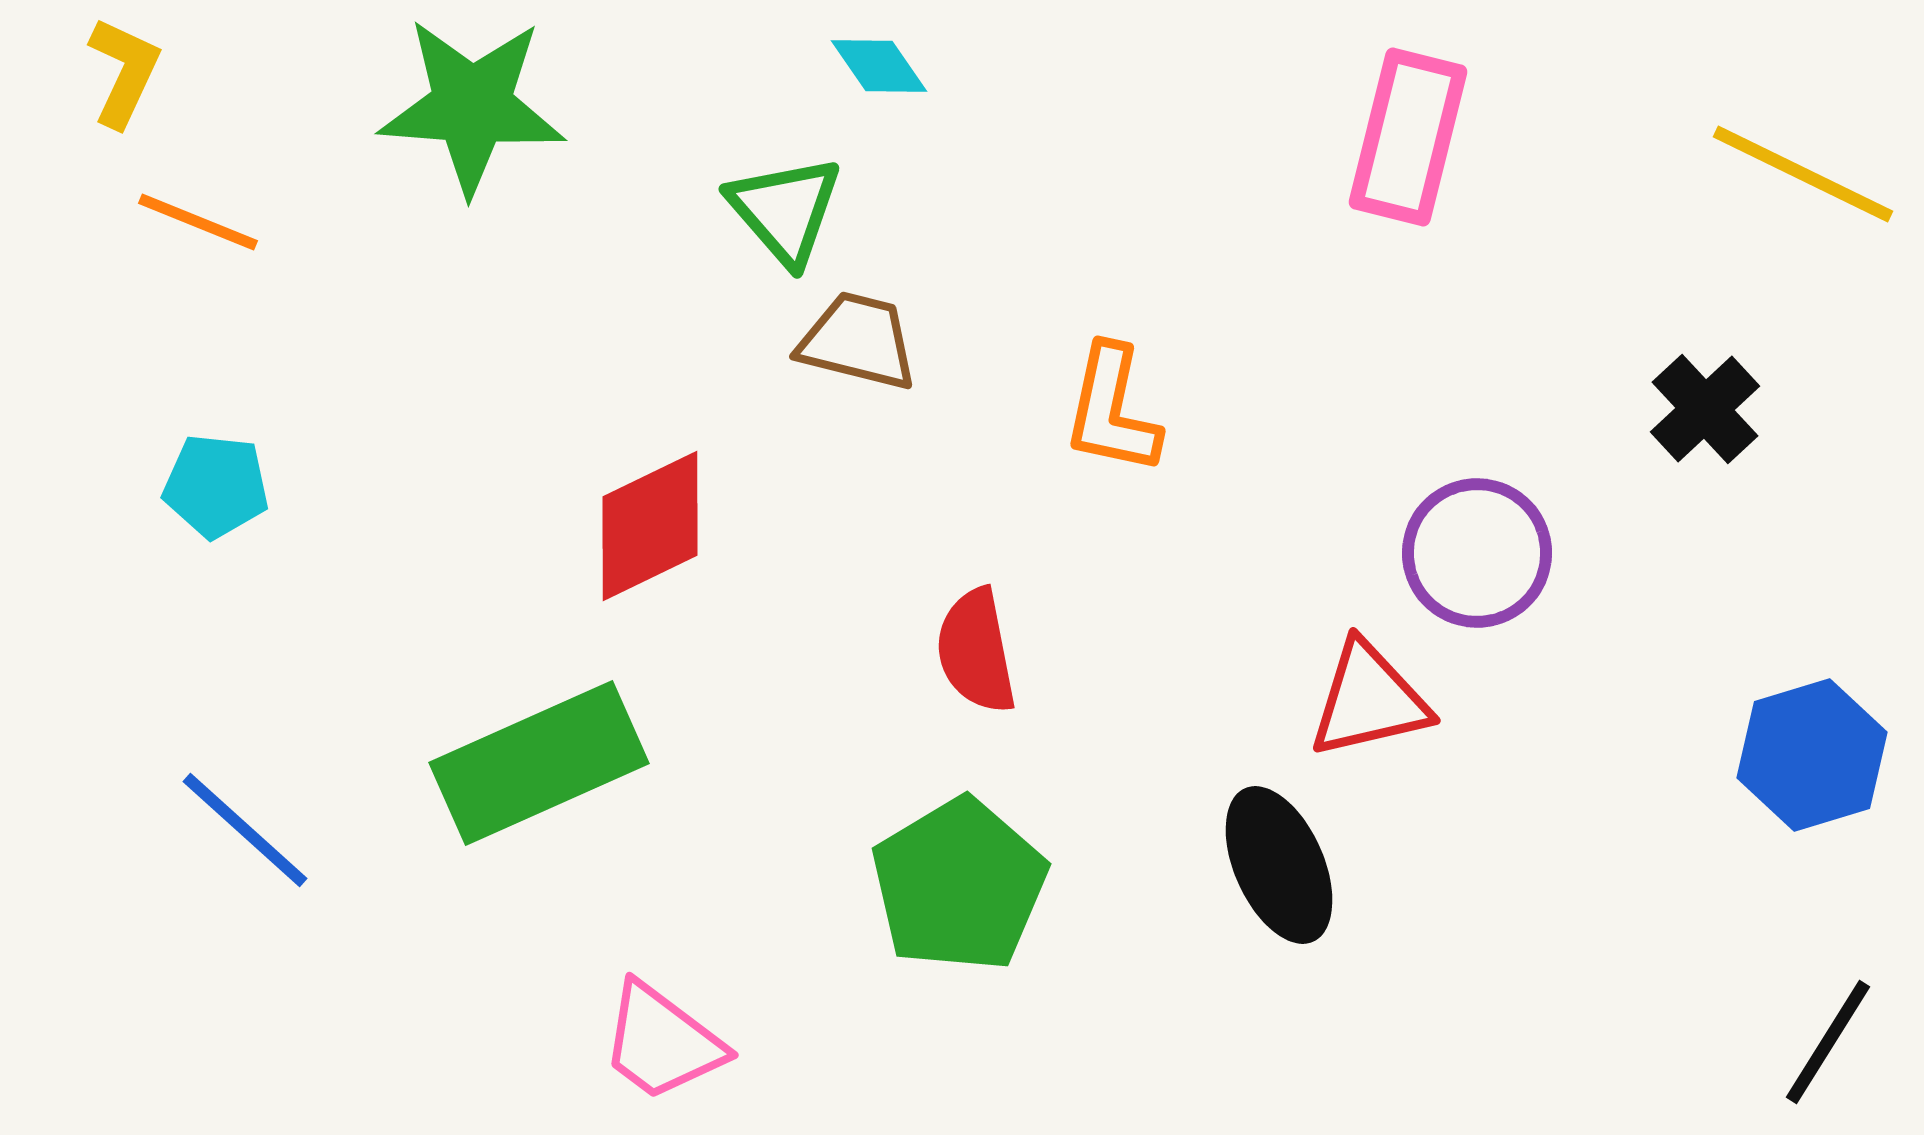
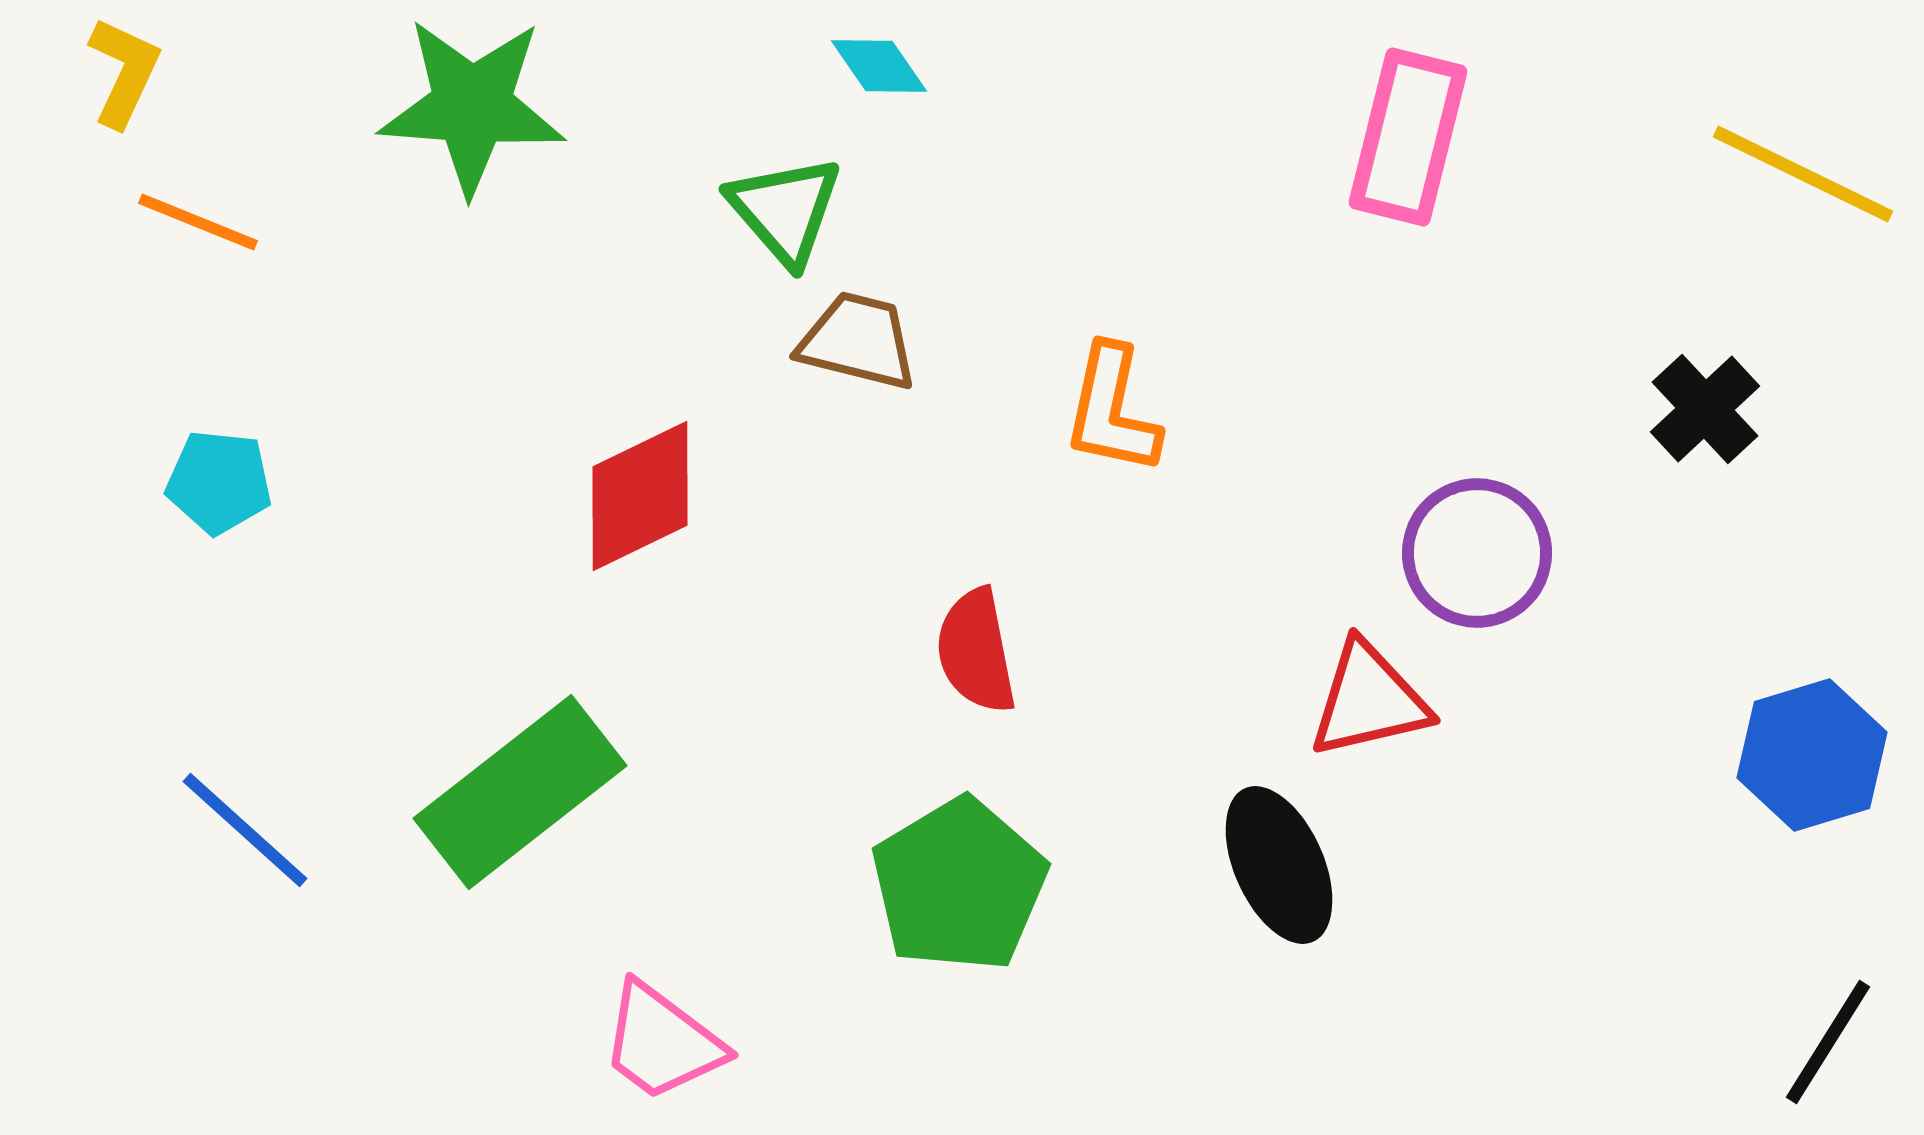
cyan pentagon: moved 3 px right, 4 px up
red diamond: moved 10 px left, 30 px up
green rectangle: moved 19 px left, 29 px down; rotated 14 degrees counterclockwise
